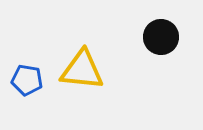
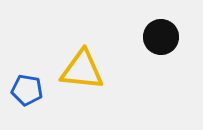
blue pentagon: moved 10 px down
